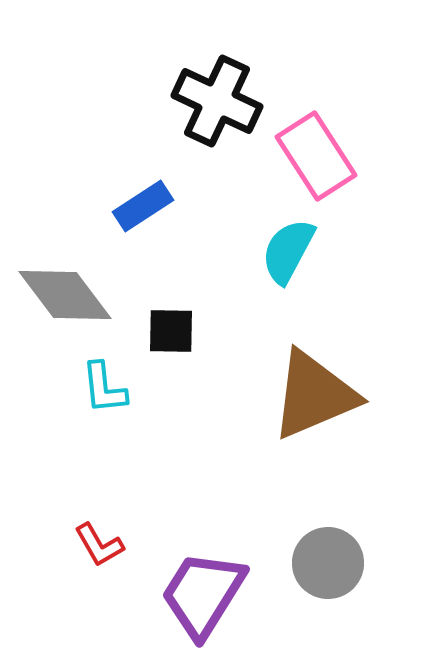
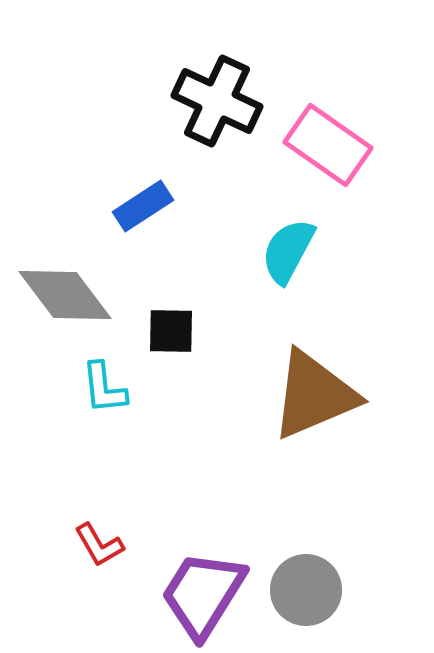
pink rectangle: moved 12 px right, 11 px up; rotated 22 degrees counterclockwise
gray circle: moved 22 px left, 27 px down
